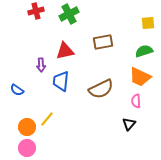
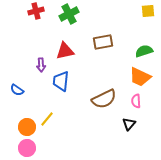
yellow square: moved 12 px up
brown semicircle: moved 3 px right, 10 px down
